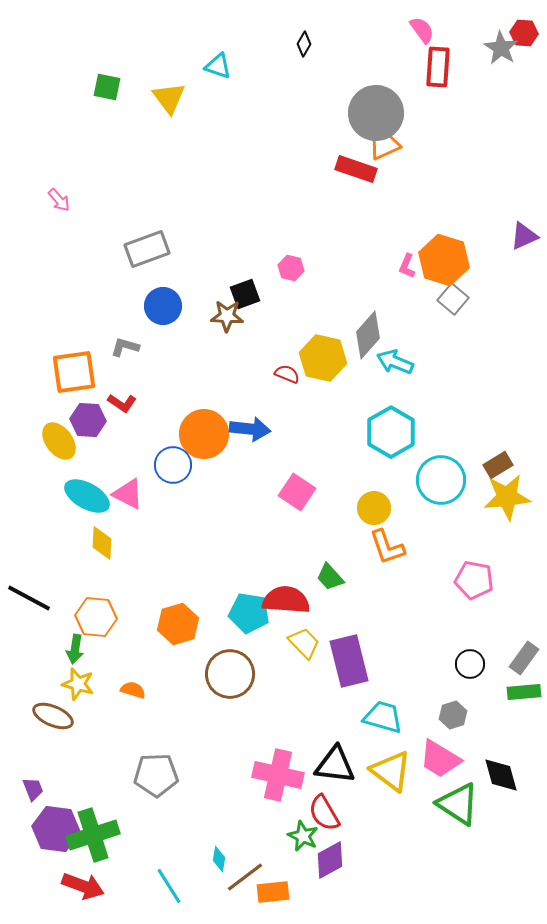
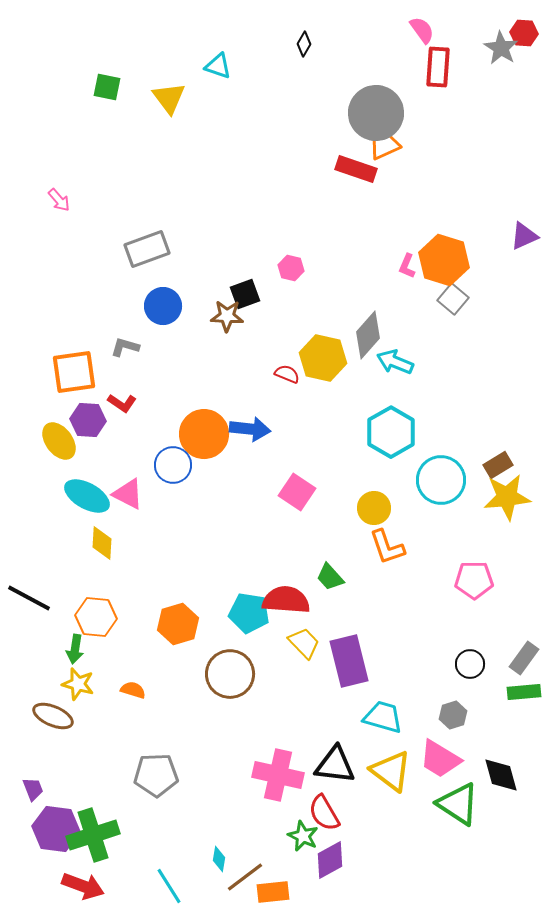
pink pentagon at (474, 580): rotated 12 degrees counterclockwise
